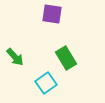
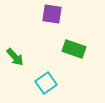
green rectangle: moved 8 px right, 9 px up; rotated 40 degrees counterclockwise
